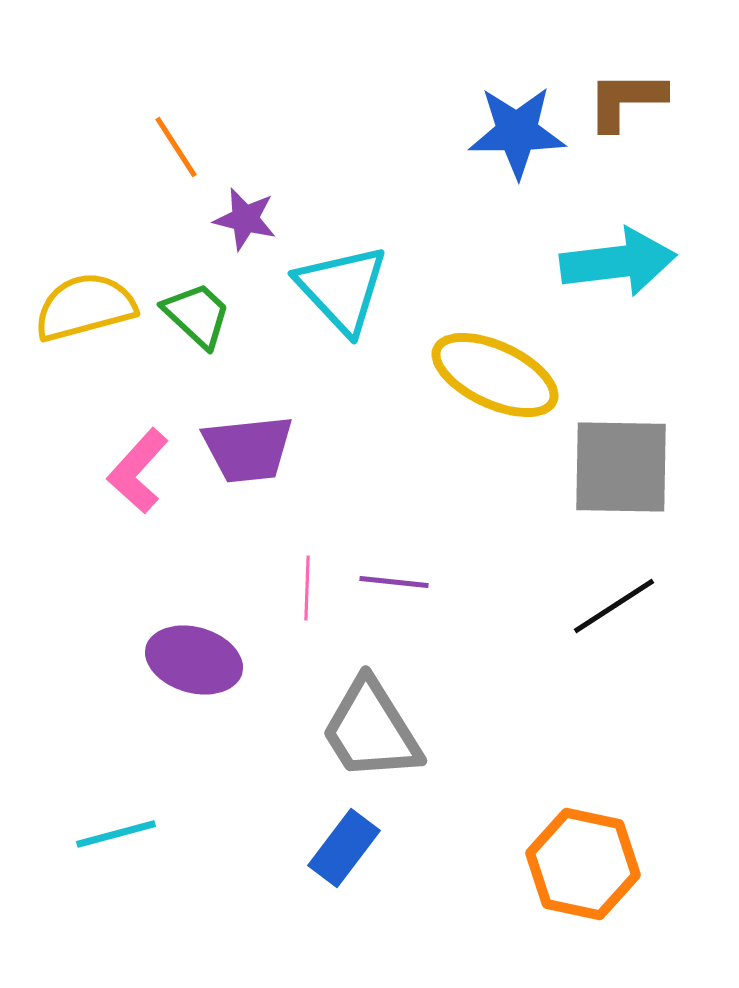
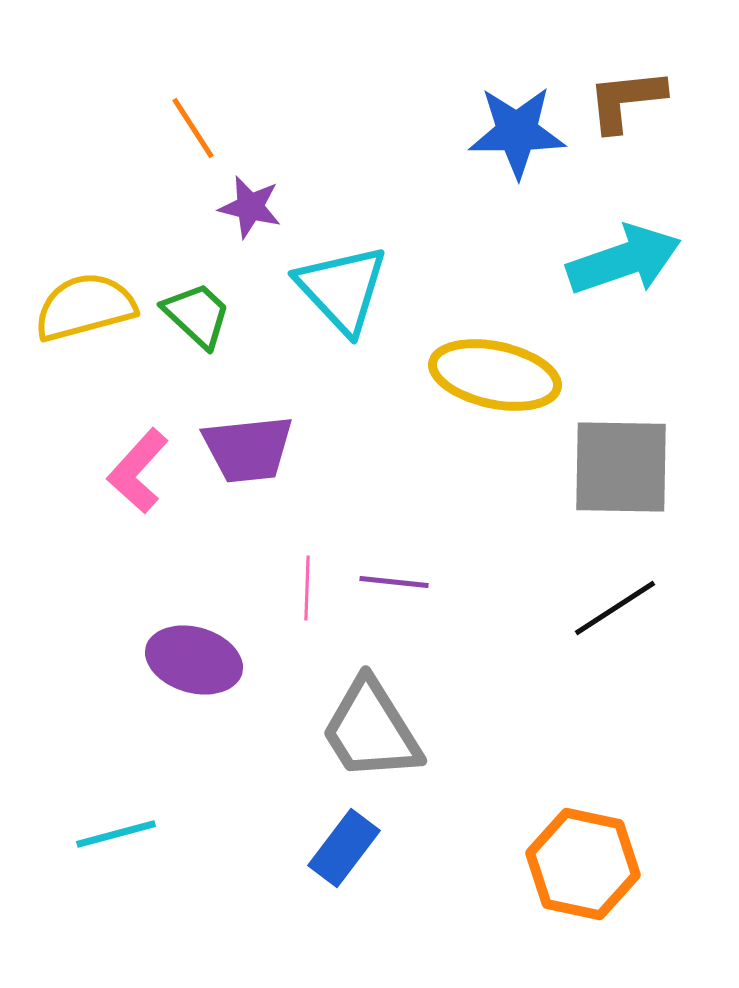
brown L-shape: rotated 6 degrees counterclockwise
orange line: moved 17 px right, 19 px up
purple star: moved 5 px right, 12 px up
cyan arrow: moved 6 px right, 2 px up; rotated 12 degrees counterclockwise
yellow ellipse: rotated 13 degrees counterclockwise
black line: moved 1 px right, 2 px down
